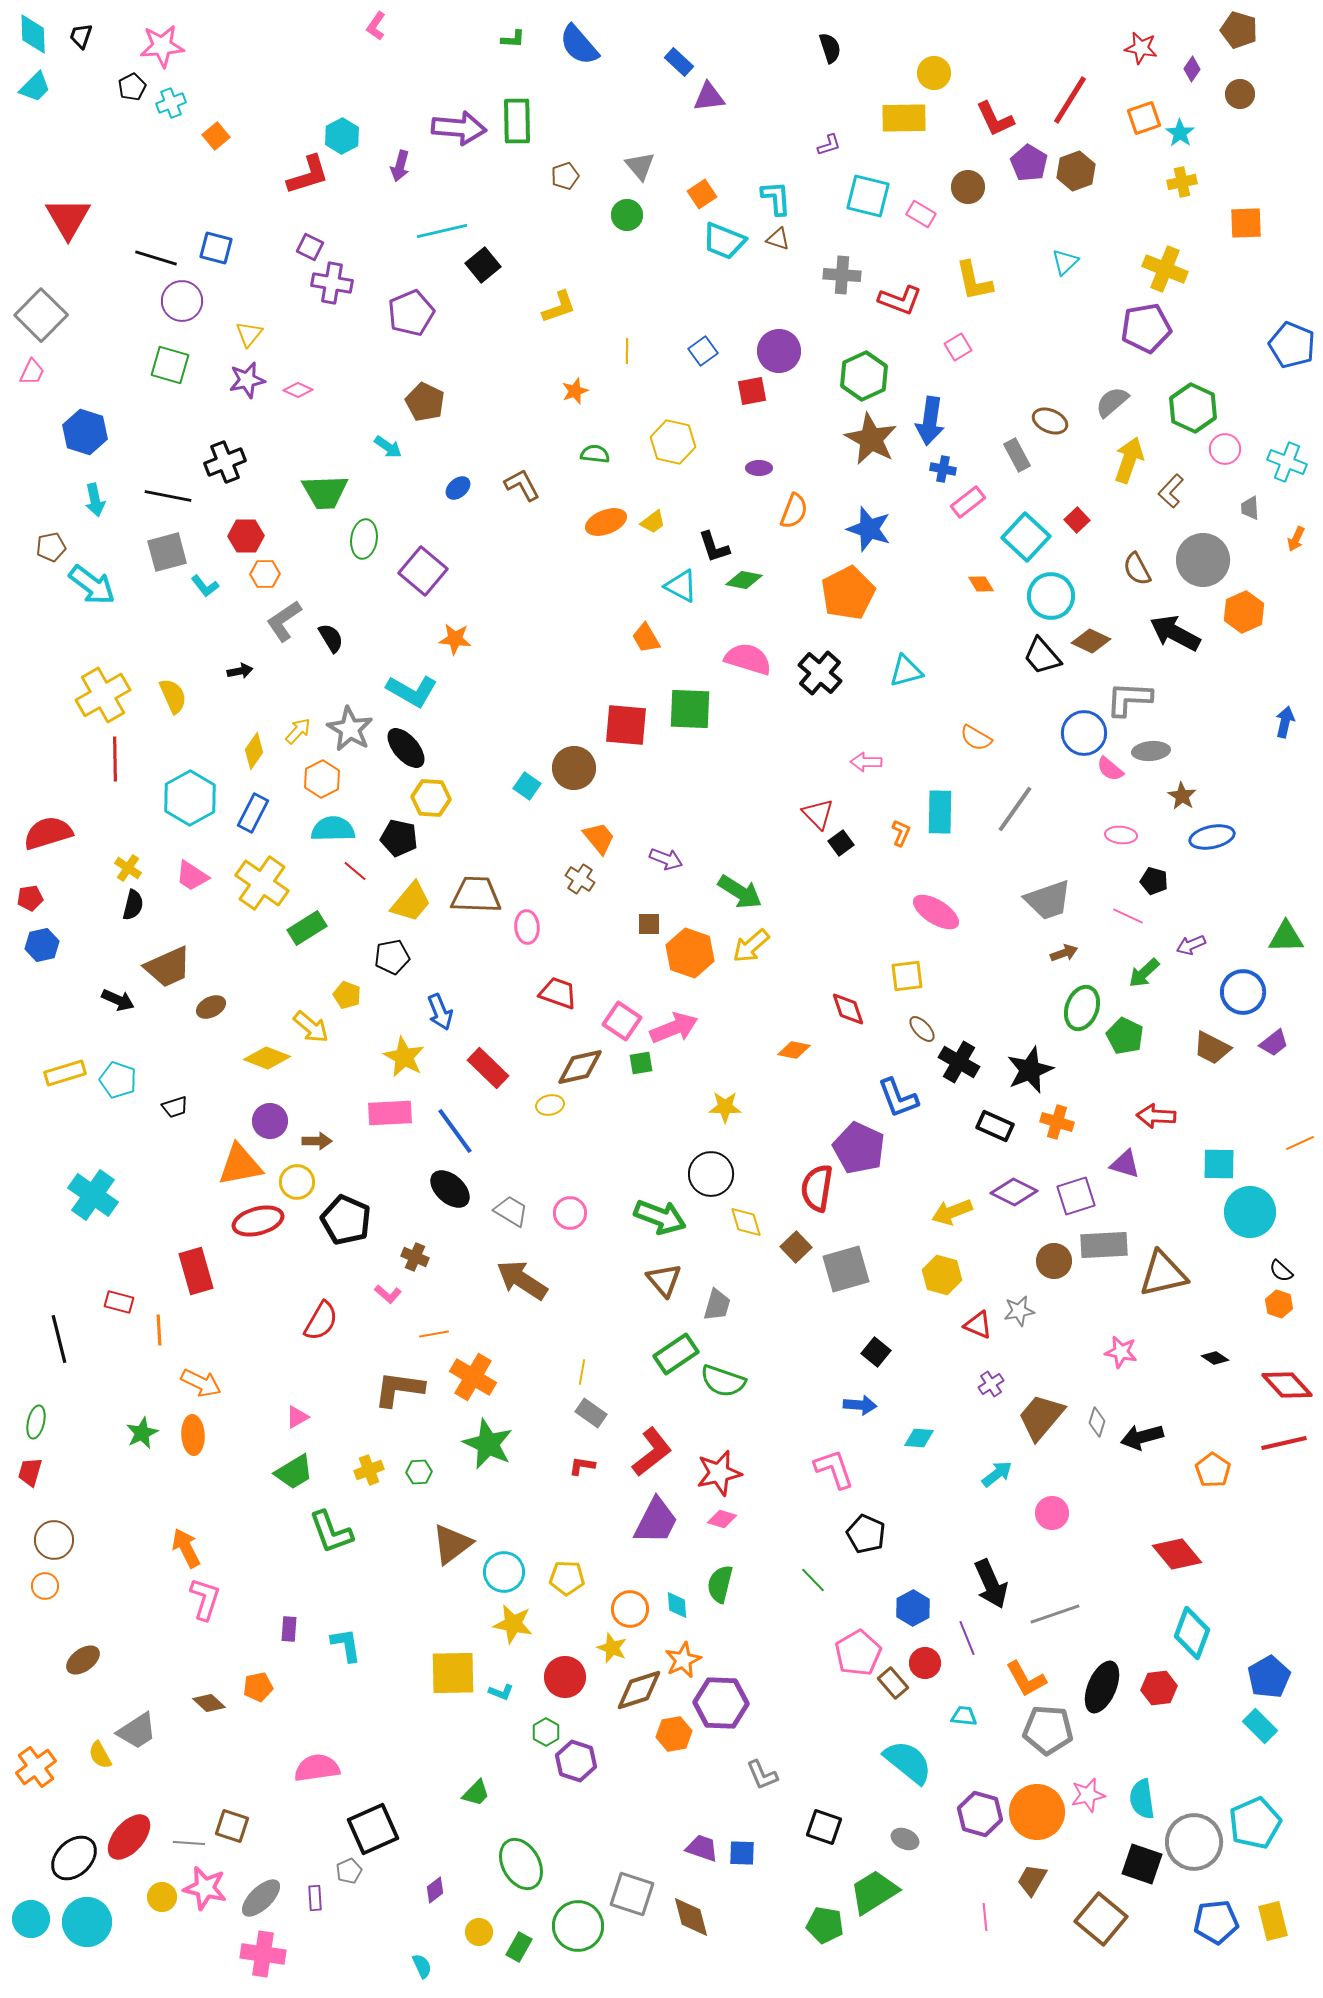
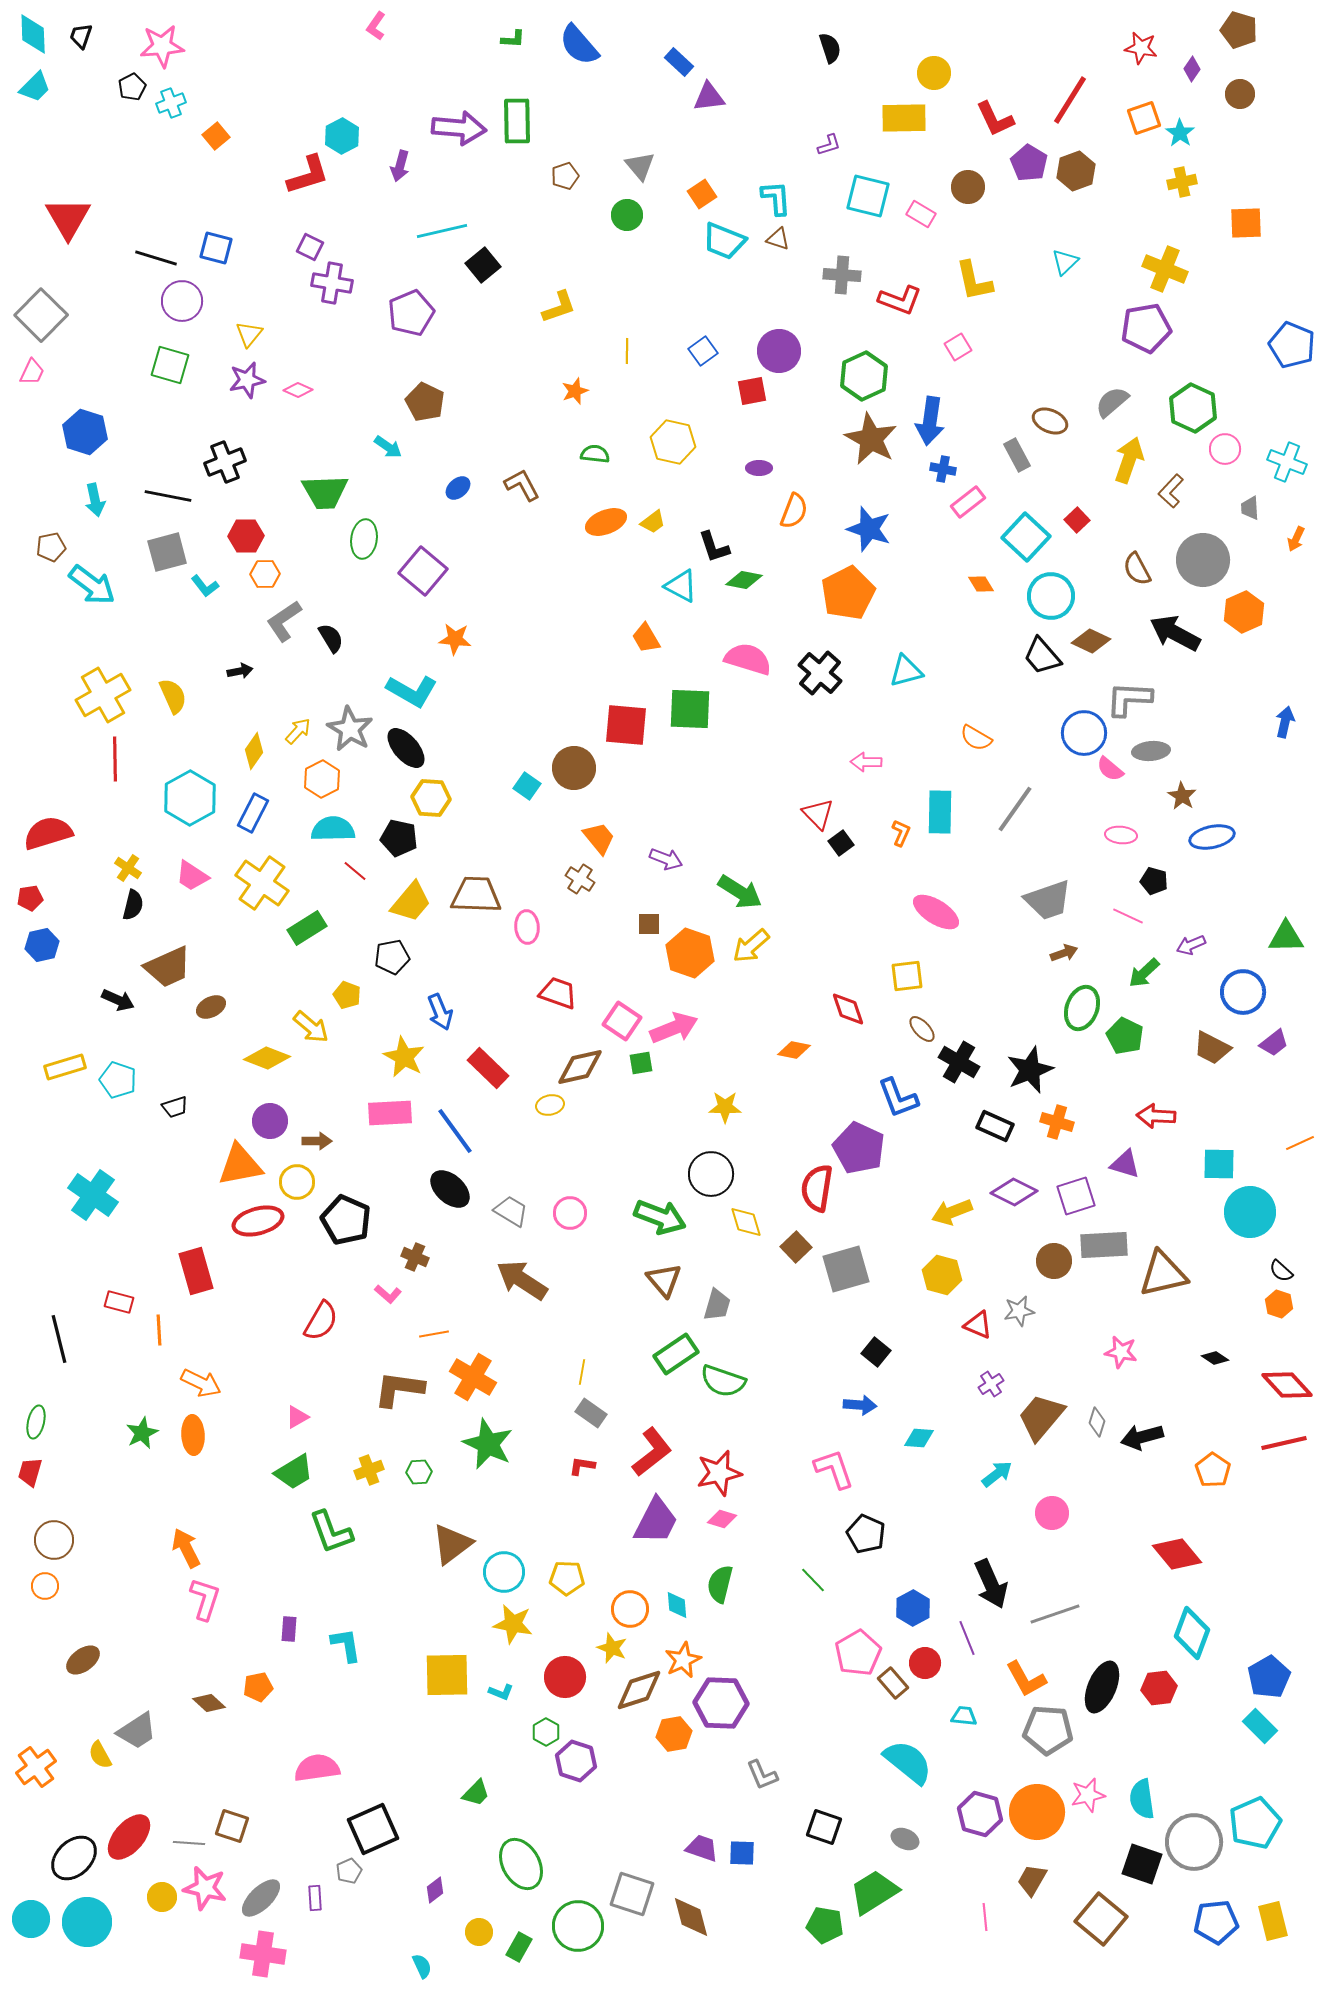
yellow rectangle at (65, 1073): moved 6 px up
yellow square at (453, 1673): moved 6 px left, 2 px down
